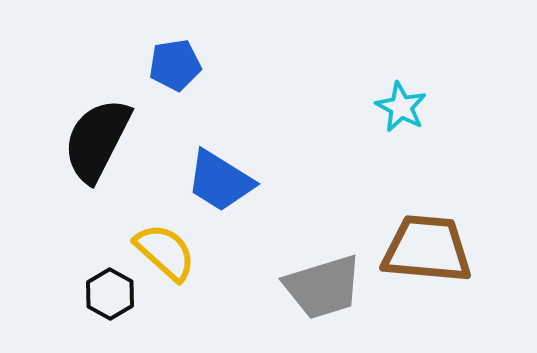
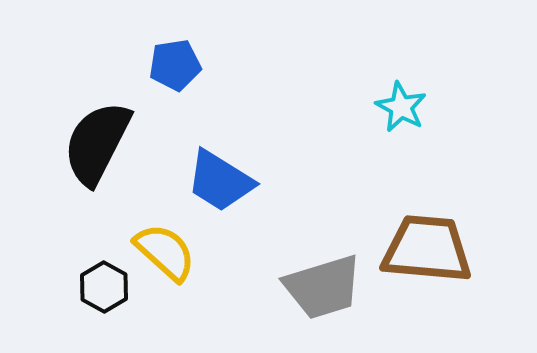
black semicircle: moved 3 px down
black hexagon: moved 6 px left, 7 px up
